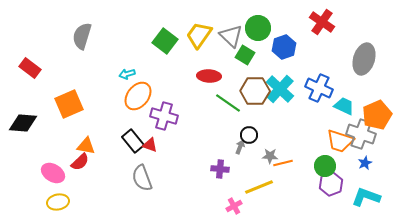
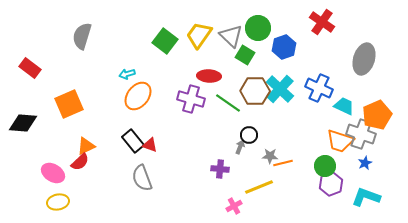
purple cross at (164, 116): moved 27 px right, 17 px up
orange triangle at (86, 146): rotated 36 degrees counterclockwise
